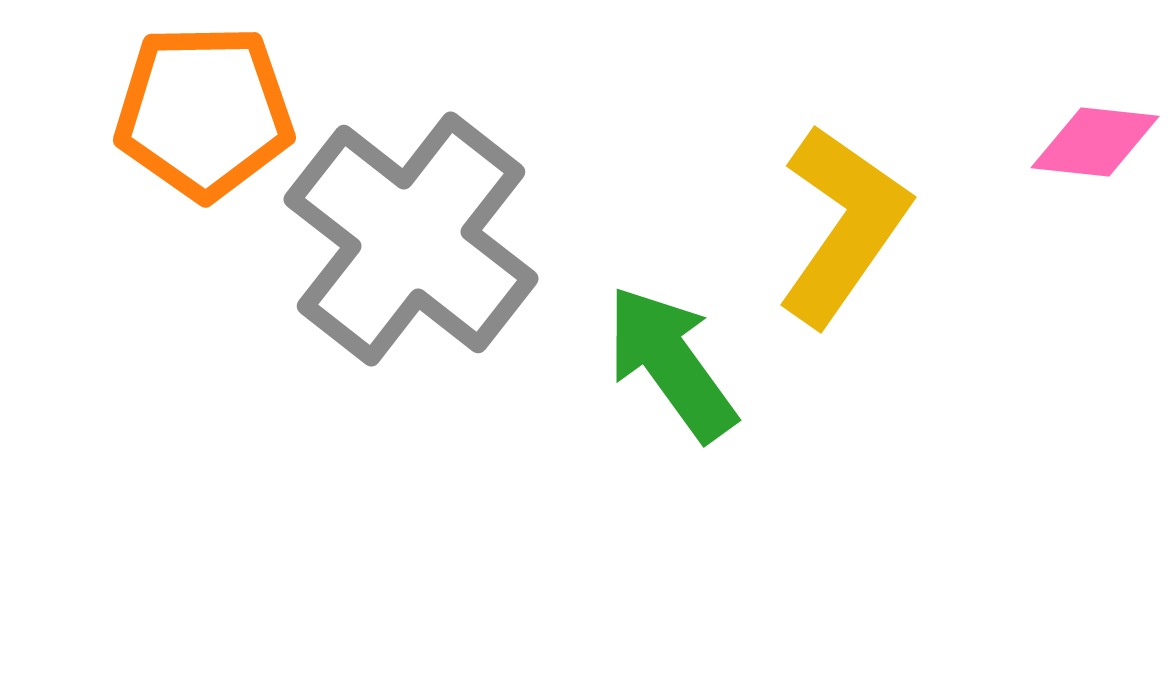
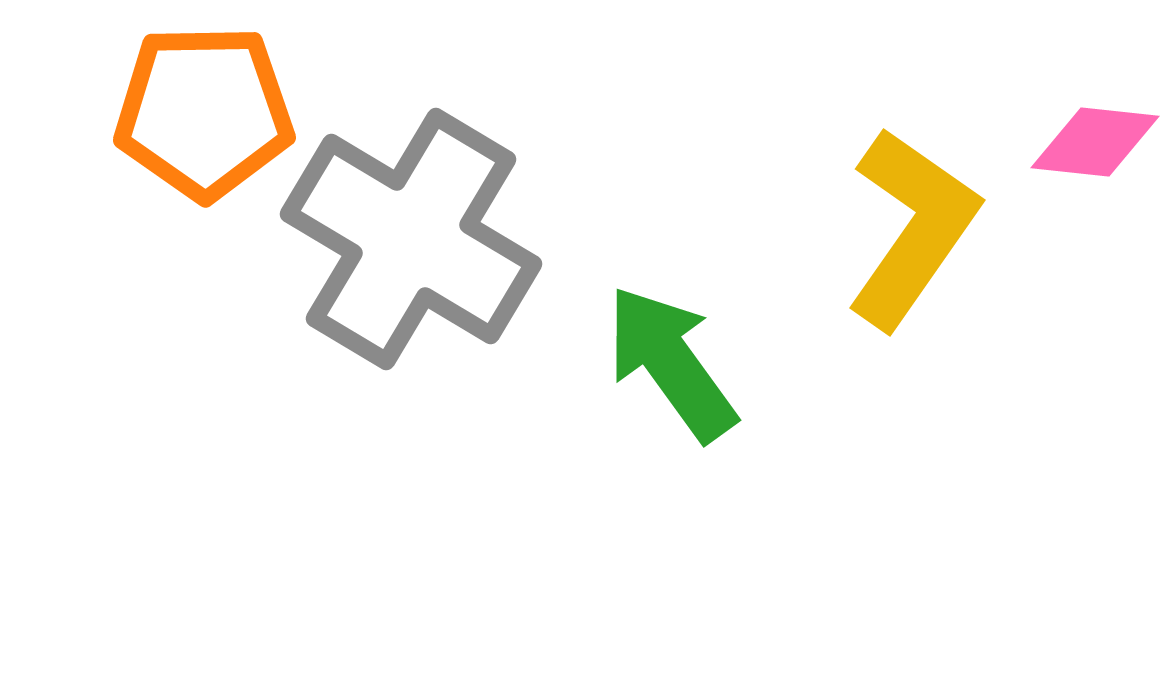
yellow L-shape: moved 69 px right, 3 px down
gray cross: rotated 7 degrees counterclockwise
